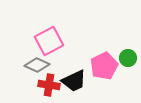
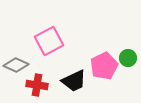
gray diamond: moved 21 px left
red cross: moved 12 px left
